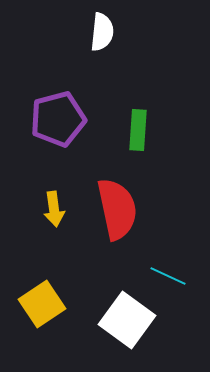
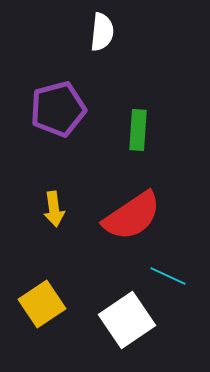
purple pentagon: moved 10 px up
red semicircle: moved 15 px right, 7 px down; rotated 68 degrees clockwise
white square: rotated 20 degrees clockwise
